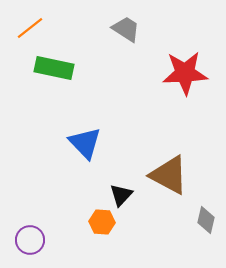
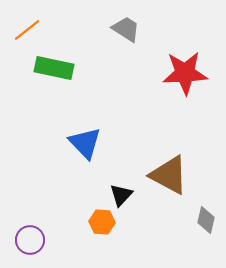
orange line: moved 3 px left, 2 px down
